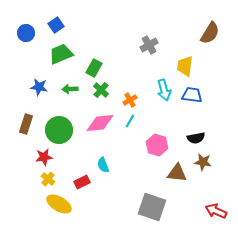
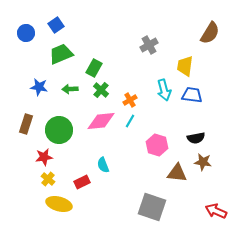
pink diamond: moved 1 px right, 2 px up
yellow ellipse: rotated 15 degrees counterclockwise
